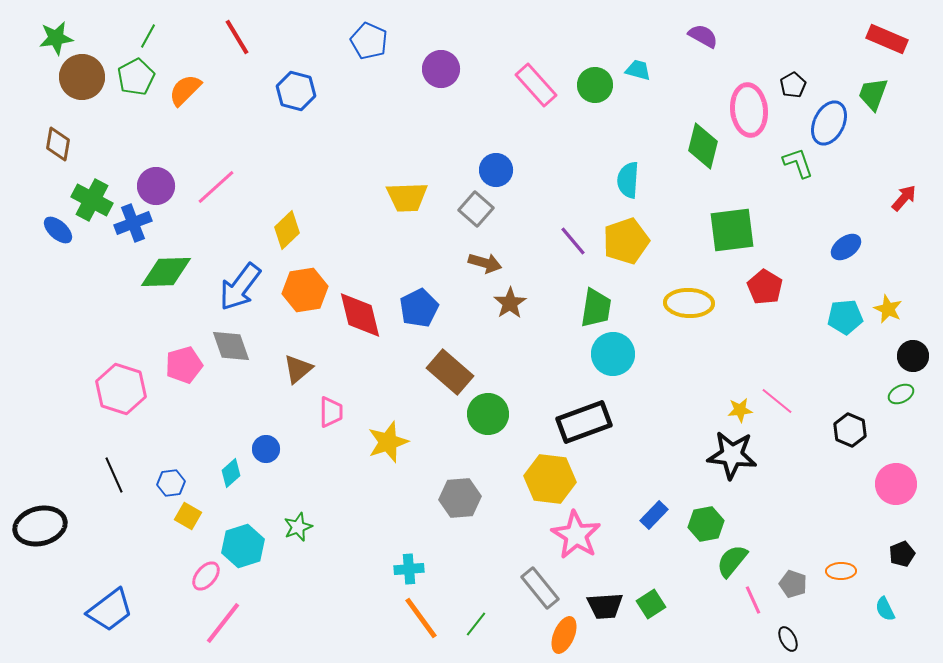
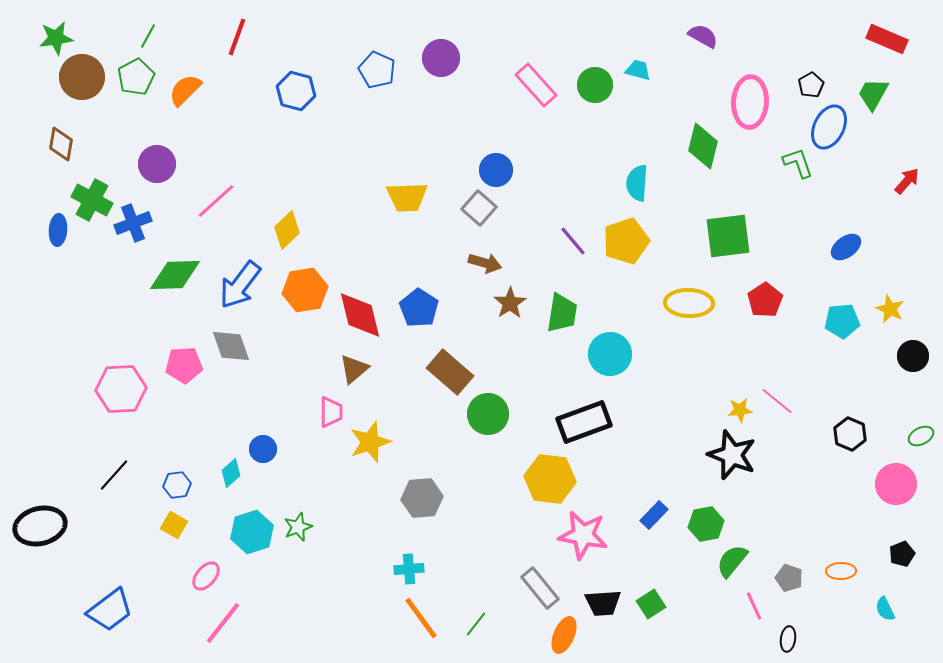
red line at (237, 37): rotated 51 degrees clockwise
blue pentagon at (369, 41): moved 8 px right, 29 px down
purple circle at (441, 69): moved 11 px up
black pentagon at (793, 85): moved 18 px right
green trapezoid at (873, 94): rotated 9 degrees clockwise
pink ellipse at (749, 110): moved 1 px right, 8 px up; rotated 9 degrees clockwise
blue ellipse at (829, 123): moved 4 px down
brown diamond at (58, 144): moved 3 px right
cyan semicircle at (628, 180): moved 9 px right, 3 px down
purple circle at (156, 186): moved 1 px right, 22 px up
pink line at (216, 187): moved 14 px down
red arrow at (904, 198): moved 3 px right, 17 px up
gray square at (476, 209): moved 3 px right, 1 px up
blue ellipse at (58, 230): rotated 52 degrees clockwise
green square at (732, 230): moved 4 px left, 6 px down
green diamond at (166, 272): moved 9 px right, 3 px down
blue arrow at (240, 287): moved 2 px up
red pentagon at (765, 287): moved 13 px down; rotated 8 degrees clockwise
blue pentagon at (419, 308): rotated 12 degrees counterclockwise
green trapezoid at (596, 308): moved 34 px left, 5 px down
yellow star at (888, 309): moved 2 px right
cyan pentagon at (845, 317): moved 3 px left, 4 px down
cyan circle at (613, 354): moved 3 px left
pink pentagon at (184, 365): rotated 12 degrees clockwise
brown triangle at (298, 369): moved 56 px right
pink hexagon at (121, 389): rotated 21 degrees counterclockwise
green ellipse at (901, 394): moved 20 px right, 42 px down
black hexagon at (850, 430): moved 4 px down
yellow star at (388, 442): moved 18 px left
blue circle at (266, 449): moved 3 px left
black star at (732, 455): rotated 15 degrees clockwise
black line at (114, 475): rotated 66 degrees clockwise
blue hexagon at (171, 483): moved 6 px right, 2 px down
gray hexagon at (460, 498): moved 38 px left
yellow square at (188, 516): moved 14 px left, 9 px down
pink star at (576, 535): moved 7 px right; rotated 21 degrees counterclockwise
cyan hexagon at (243, 546): moved 9 px right, 14 px up
gray pentagon at (793, 584): moved 4 px left, 6 px up
pink line at (753, 600): moved 1 px right, 6 px down
black trapezoid at (605, 606): moved 2 px left, 3 px up
black ellipse at (788, 639): rotated 35 degrees clockwise
